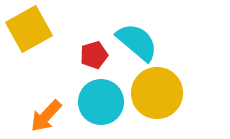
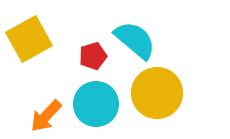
yellow square: moved 10 px down
cyan semicircle: moved 2 px left, 2 px up
red pentagon: moved 1 px left, 1 px down
cyan circle: moved 5 px left, 2 px down
